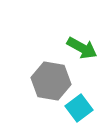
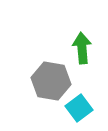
green arrow: rotated 124 degrees counterclockwise
